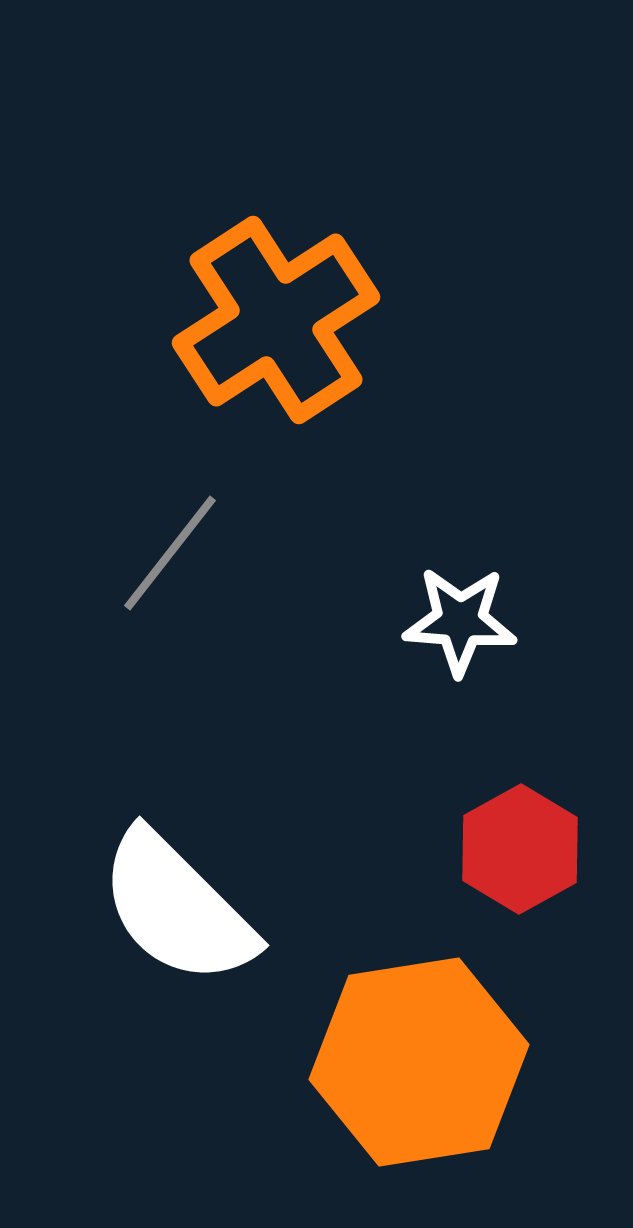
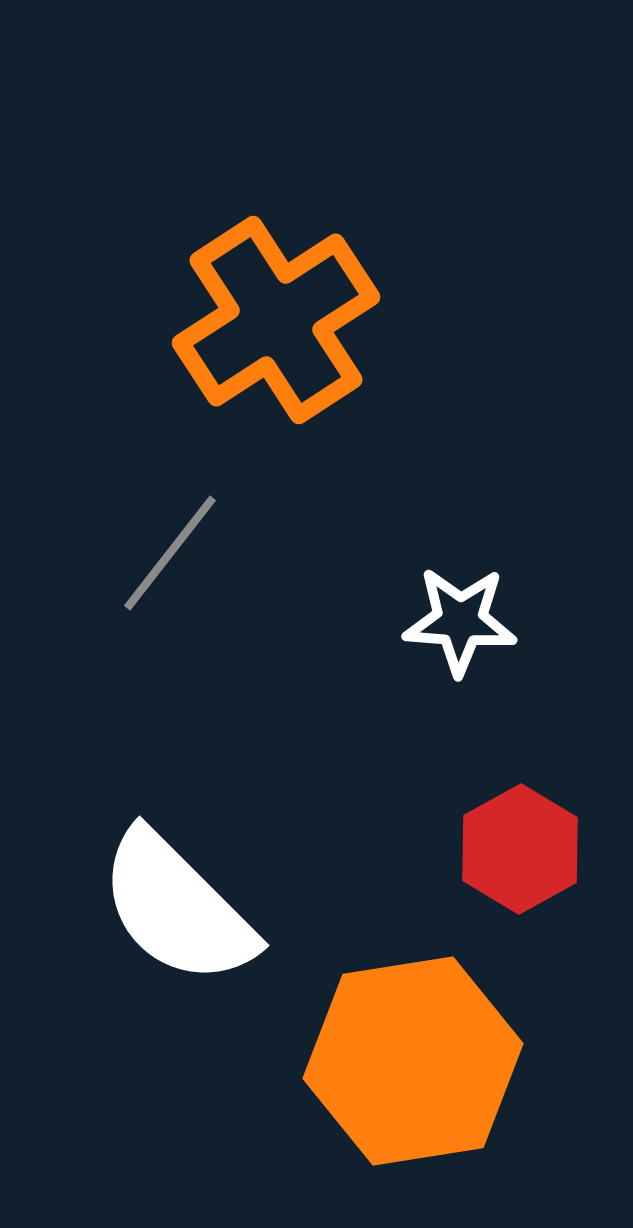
orange hexagon: moved 6 px left, 1 px up
